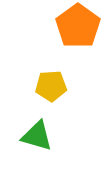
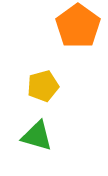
yellow pentagon: moved 8 px left; rotated 12 degrees counterclockwise
